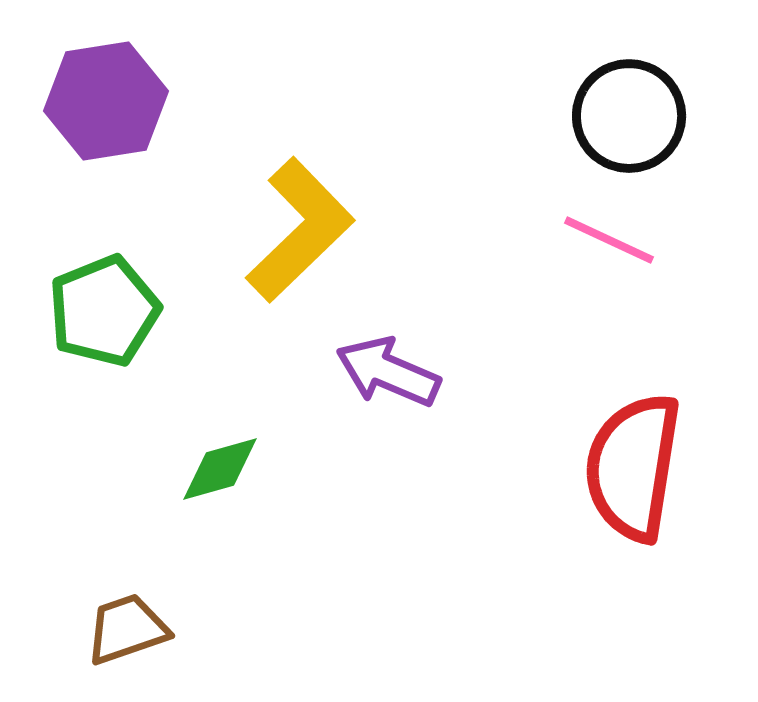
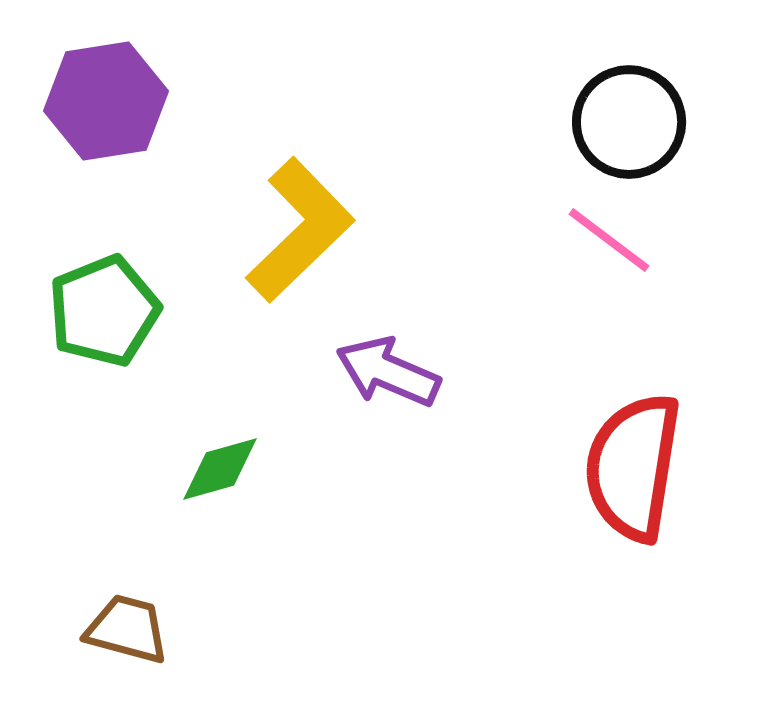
black circle: moved 6 px down
pink line: rotated 12 degrees clockwise
brown trapezoid: rotated 34 degrees clockwise
